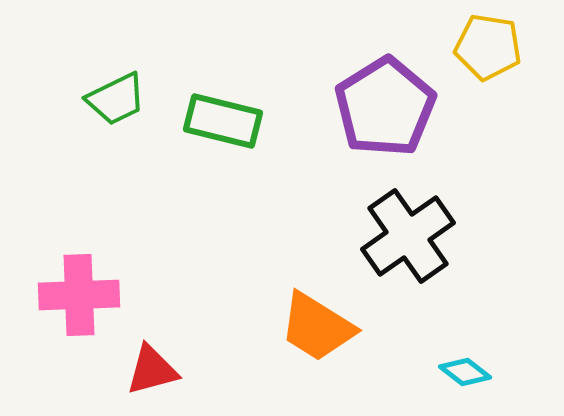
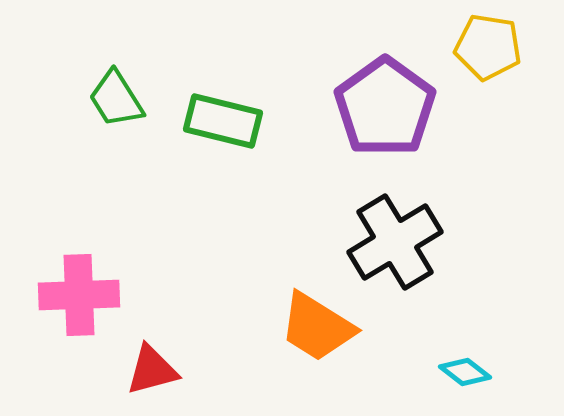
green trapezoid: rotated 84 degrees clockwise
purple pentagon: rotated 4 degrees counterclockwise
black cross: moved 13 px left, 6 px down; rotated 4 degrees clockwise
